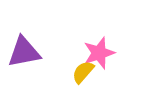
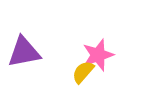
pink star: moved 1 px left, 2 px down
